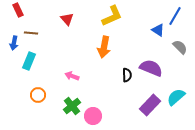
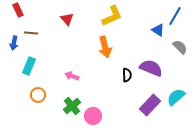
orange arrow: moved 1 px right; rotated 25 degrees counterclockwise
cyan rectangle: moved 5 px down
